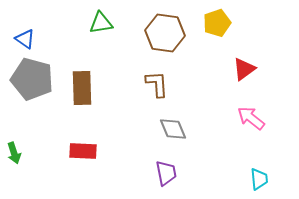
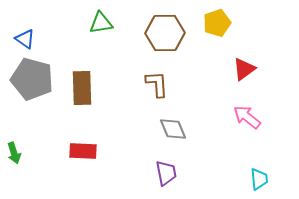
brown hexagon: rotated 9 degrees counterclockwise
pink arrow: moved 4 px left, 1 px up
